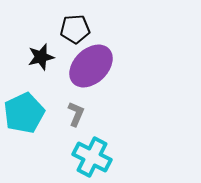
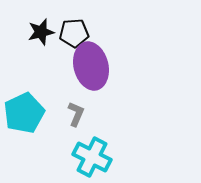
black pentagon: moved 1 px left, 4 px down
black star: moved 25 px up
purple ellipse: rotated 60 degrees counterclockwise
